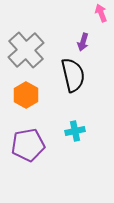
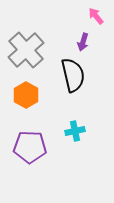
pink arrow: moved 5 px left, 3 px down; rotated 18 degrees counterclockwise
purple pentagon: moved 2 px right, 2 px down; rotated 12 degrees clockwise
